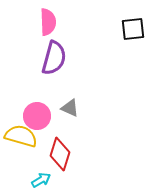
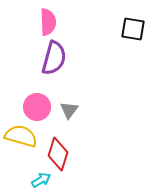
black square: rotated 15 degrees clockwise
gray triangle: moved 1 px left, 2 px down; rotated 42 degrees clockwise
pink circle: moved 9 px up
red diamond: moved 2 px left
